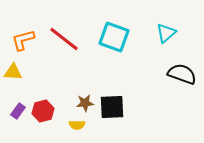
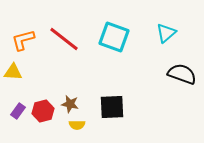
brown star: moved 15 px left, 1 px down; rotated 18 degrees clockwise
